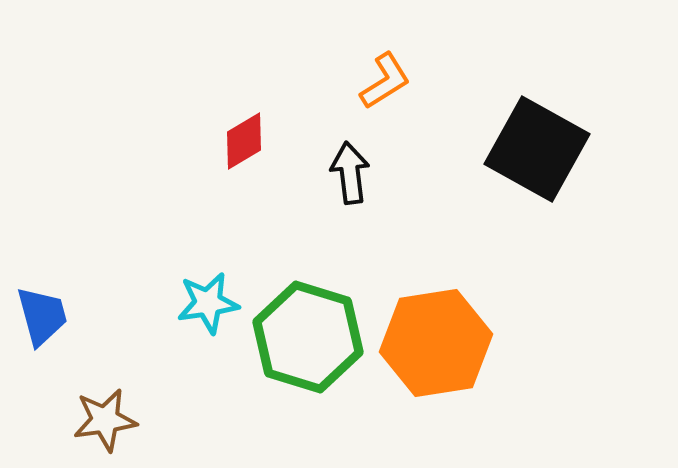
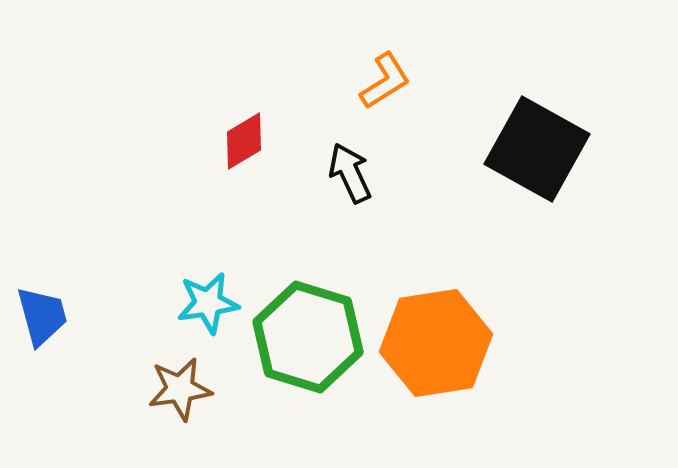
black arrow: rotated 18 degrees counterclockwise
brown star: moved 75 px right, 31 px up
